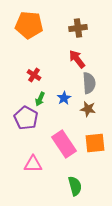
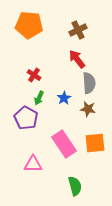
brown cross: moved 2 px down; rotated 18 degrees counterclockwise
green arrow: moved 1 px left, 1 px up
